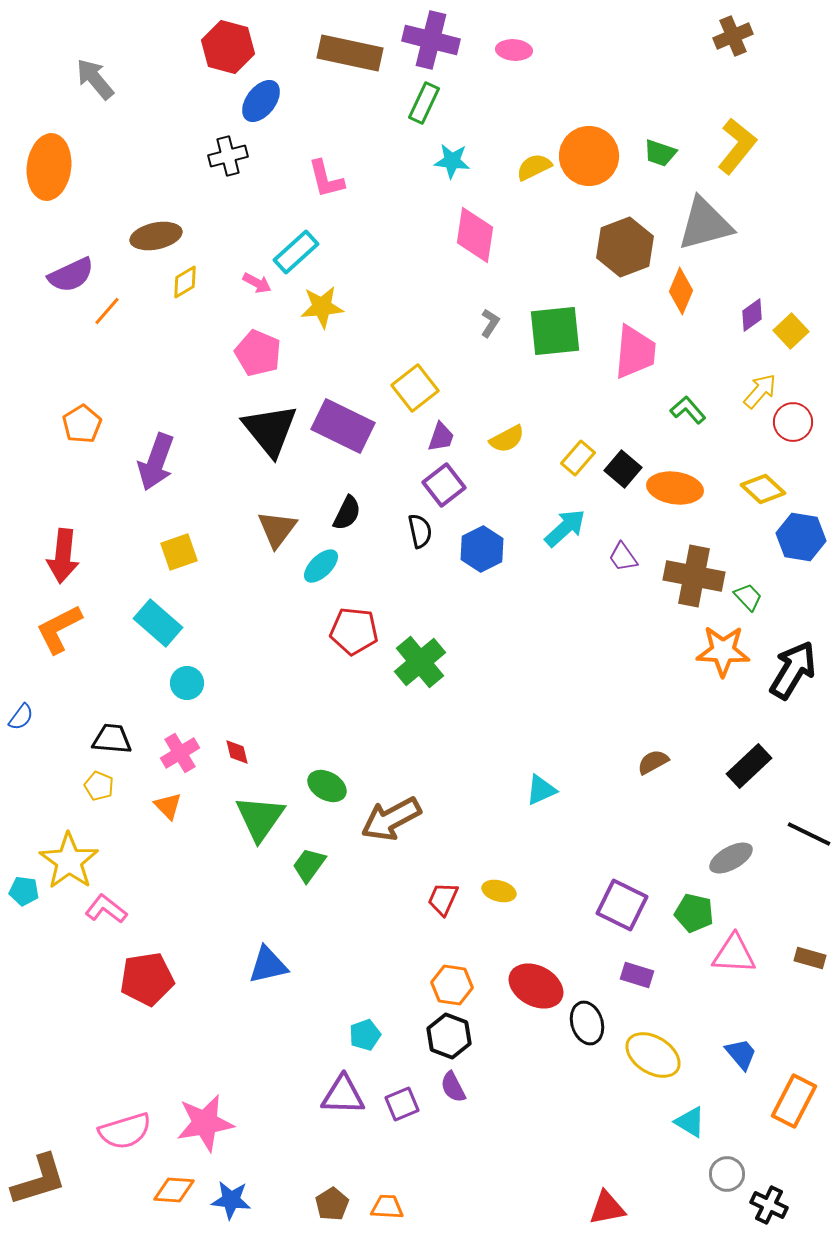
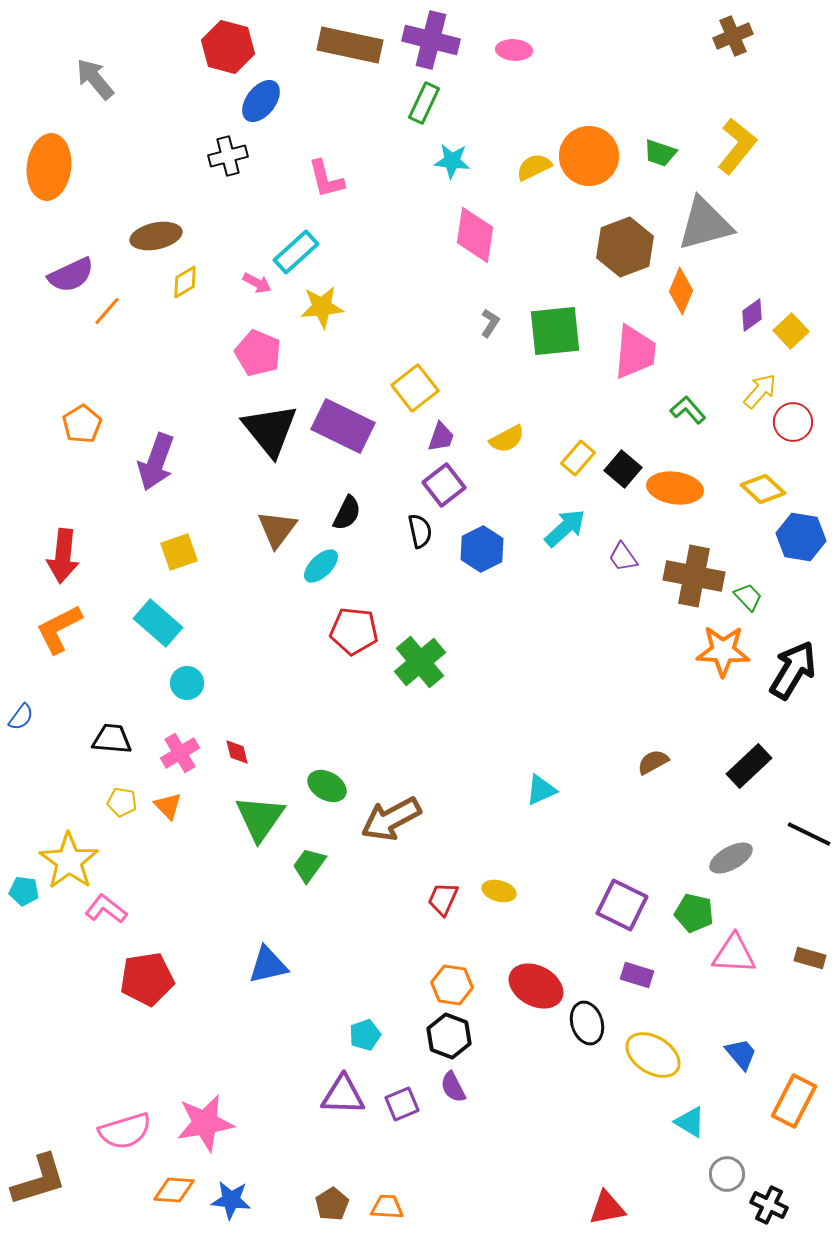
brown rectangle at (350, 53): moved 8 px up
yellow pentagon at (99, 786): moved 23 px right, 16 px down; rotated 12 degrees counterclockwise
